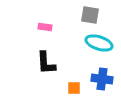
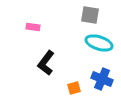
pink rectangle: moved 12 px left
black L-shape: rotated 40 degrees clockwise
blue cross: rotated 15 degrees clockwise
orange square: rotated 16 degrees counterclockwise
